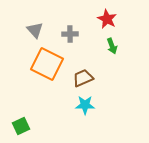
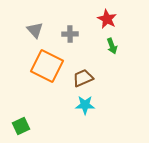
orange square: moved 2 px down
